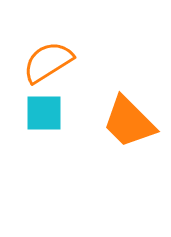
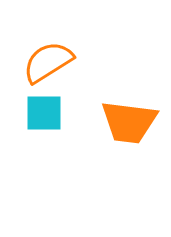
orange trapezoid: rotated 38 degrees counterclockwise
